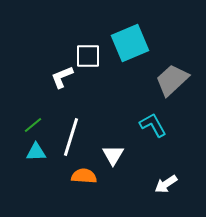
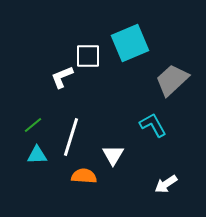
cyan triangle: moved 1 px right, 3 px down
